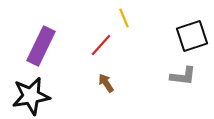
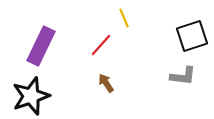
black star: rotated 9 degrees counterclockwise
